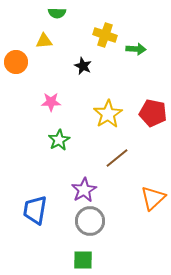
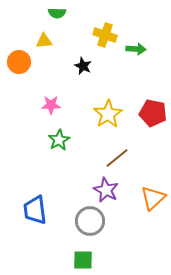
orange circle: moved 3 px right
pink star: moved 3 px down
purple star: moved 22 px right; rotated 15 degrees counterclockwise
blue trapezoid: rotated 16 degrees counterclockwise
